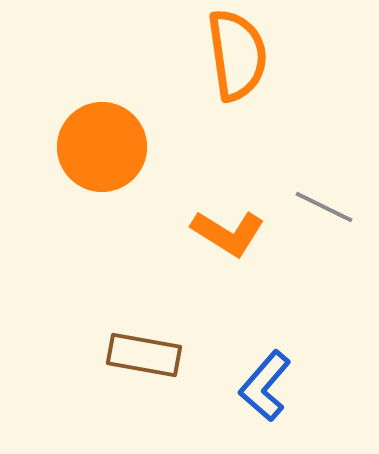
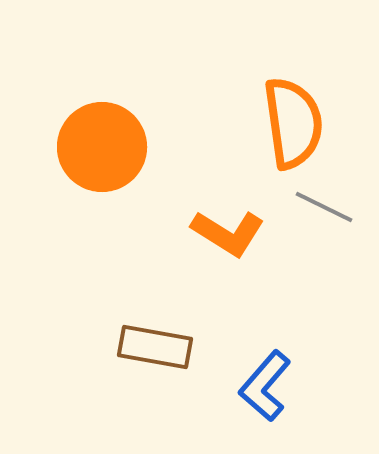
orange semicircle: moved 56 px right, 68 px down
brown rectangle: moved 11 px right, 8 px up
